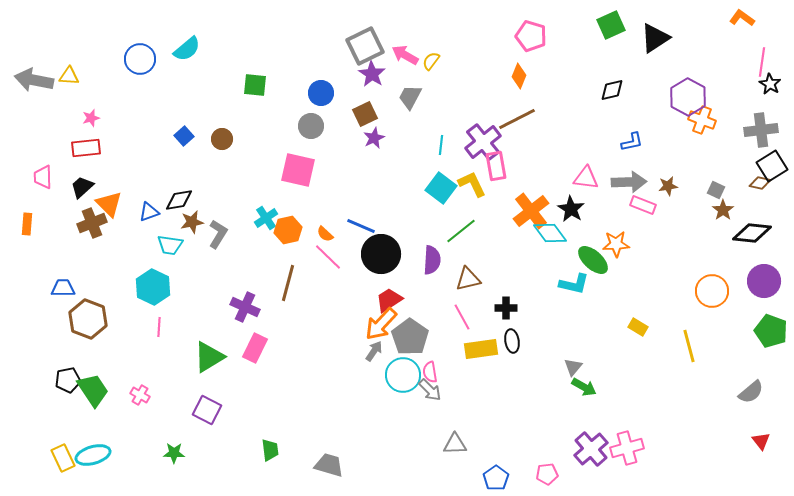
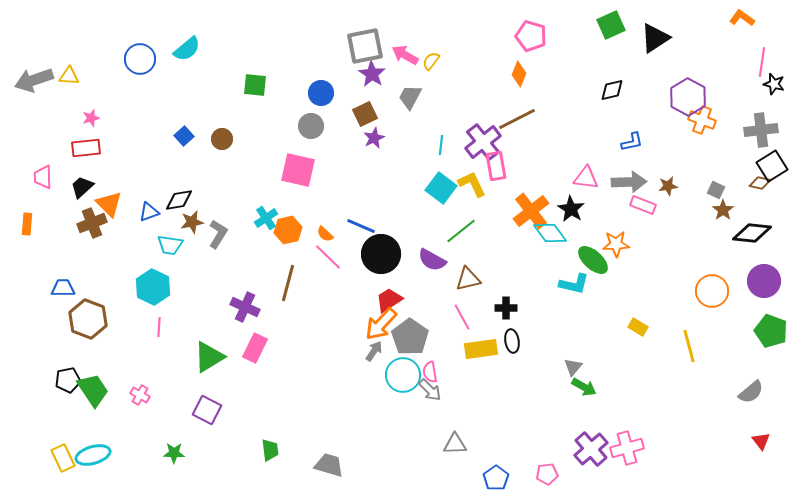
gray square at (365, 46): rotated 15 degrees clockwise
orange diamond at (519, 76): moved 2 px up
gray arrow at (34, 80): rotated 30 degrees counterclockwise
black star at (770, 84): moved 4 px right; rotated 15 degrees counterclockwise
purple semicircle at (432, 260): rotated 116 degrees clockwise
